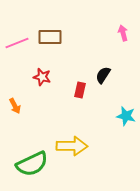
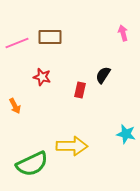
cyan star: moved 18 px down
